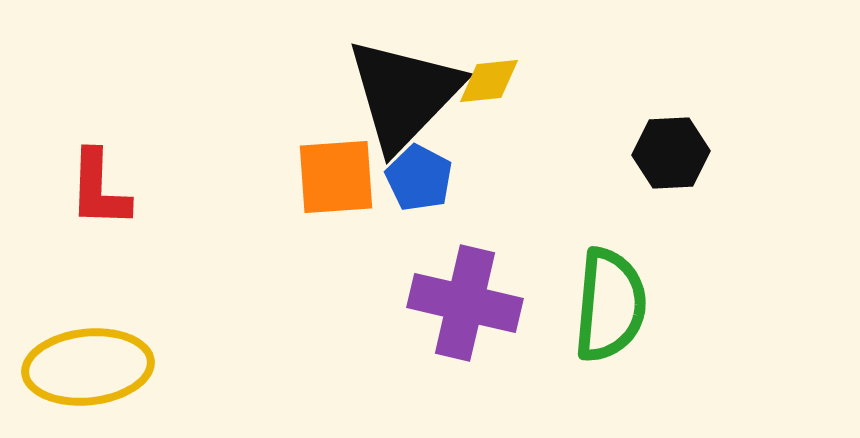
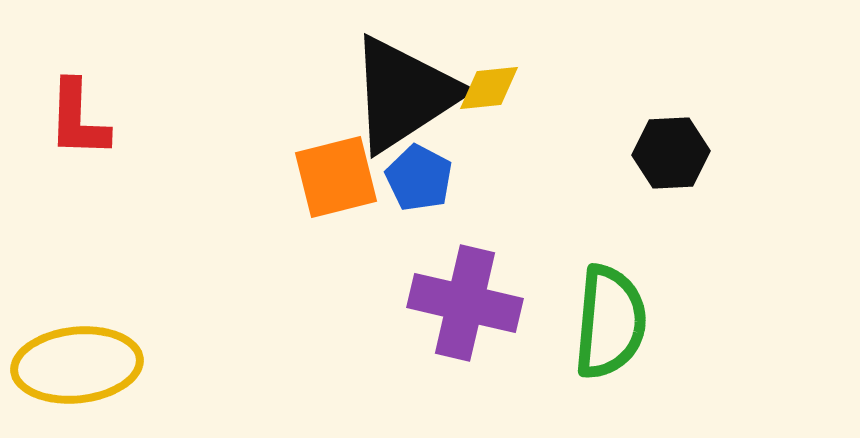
yellow diamond: moved 7 px down
black triangle: rotated 13 degrees clockwise
orange square: rotated 10 degrees counterclockwise
red L-shape: moved 21 px left, 70 px up
green semicircle: moved 17 px down
yellow ellipse: moved 11 px left, 2 px up
